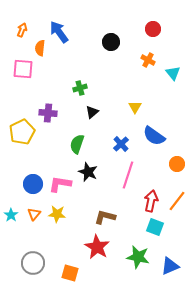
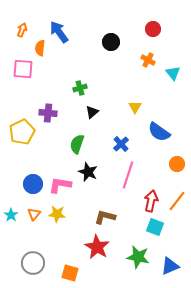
blue semicircle: moved 5 px right, 4 px up
pink L-shape: moved 1 px down
